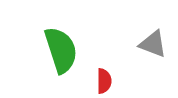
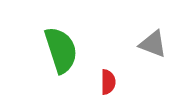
red semicircle: moved 4 px right, 1 px down
